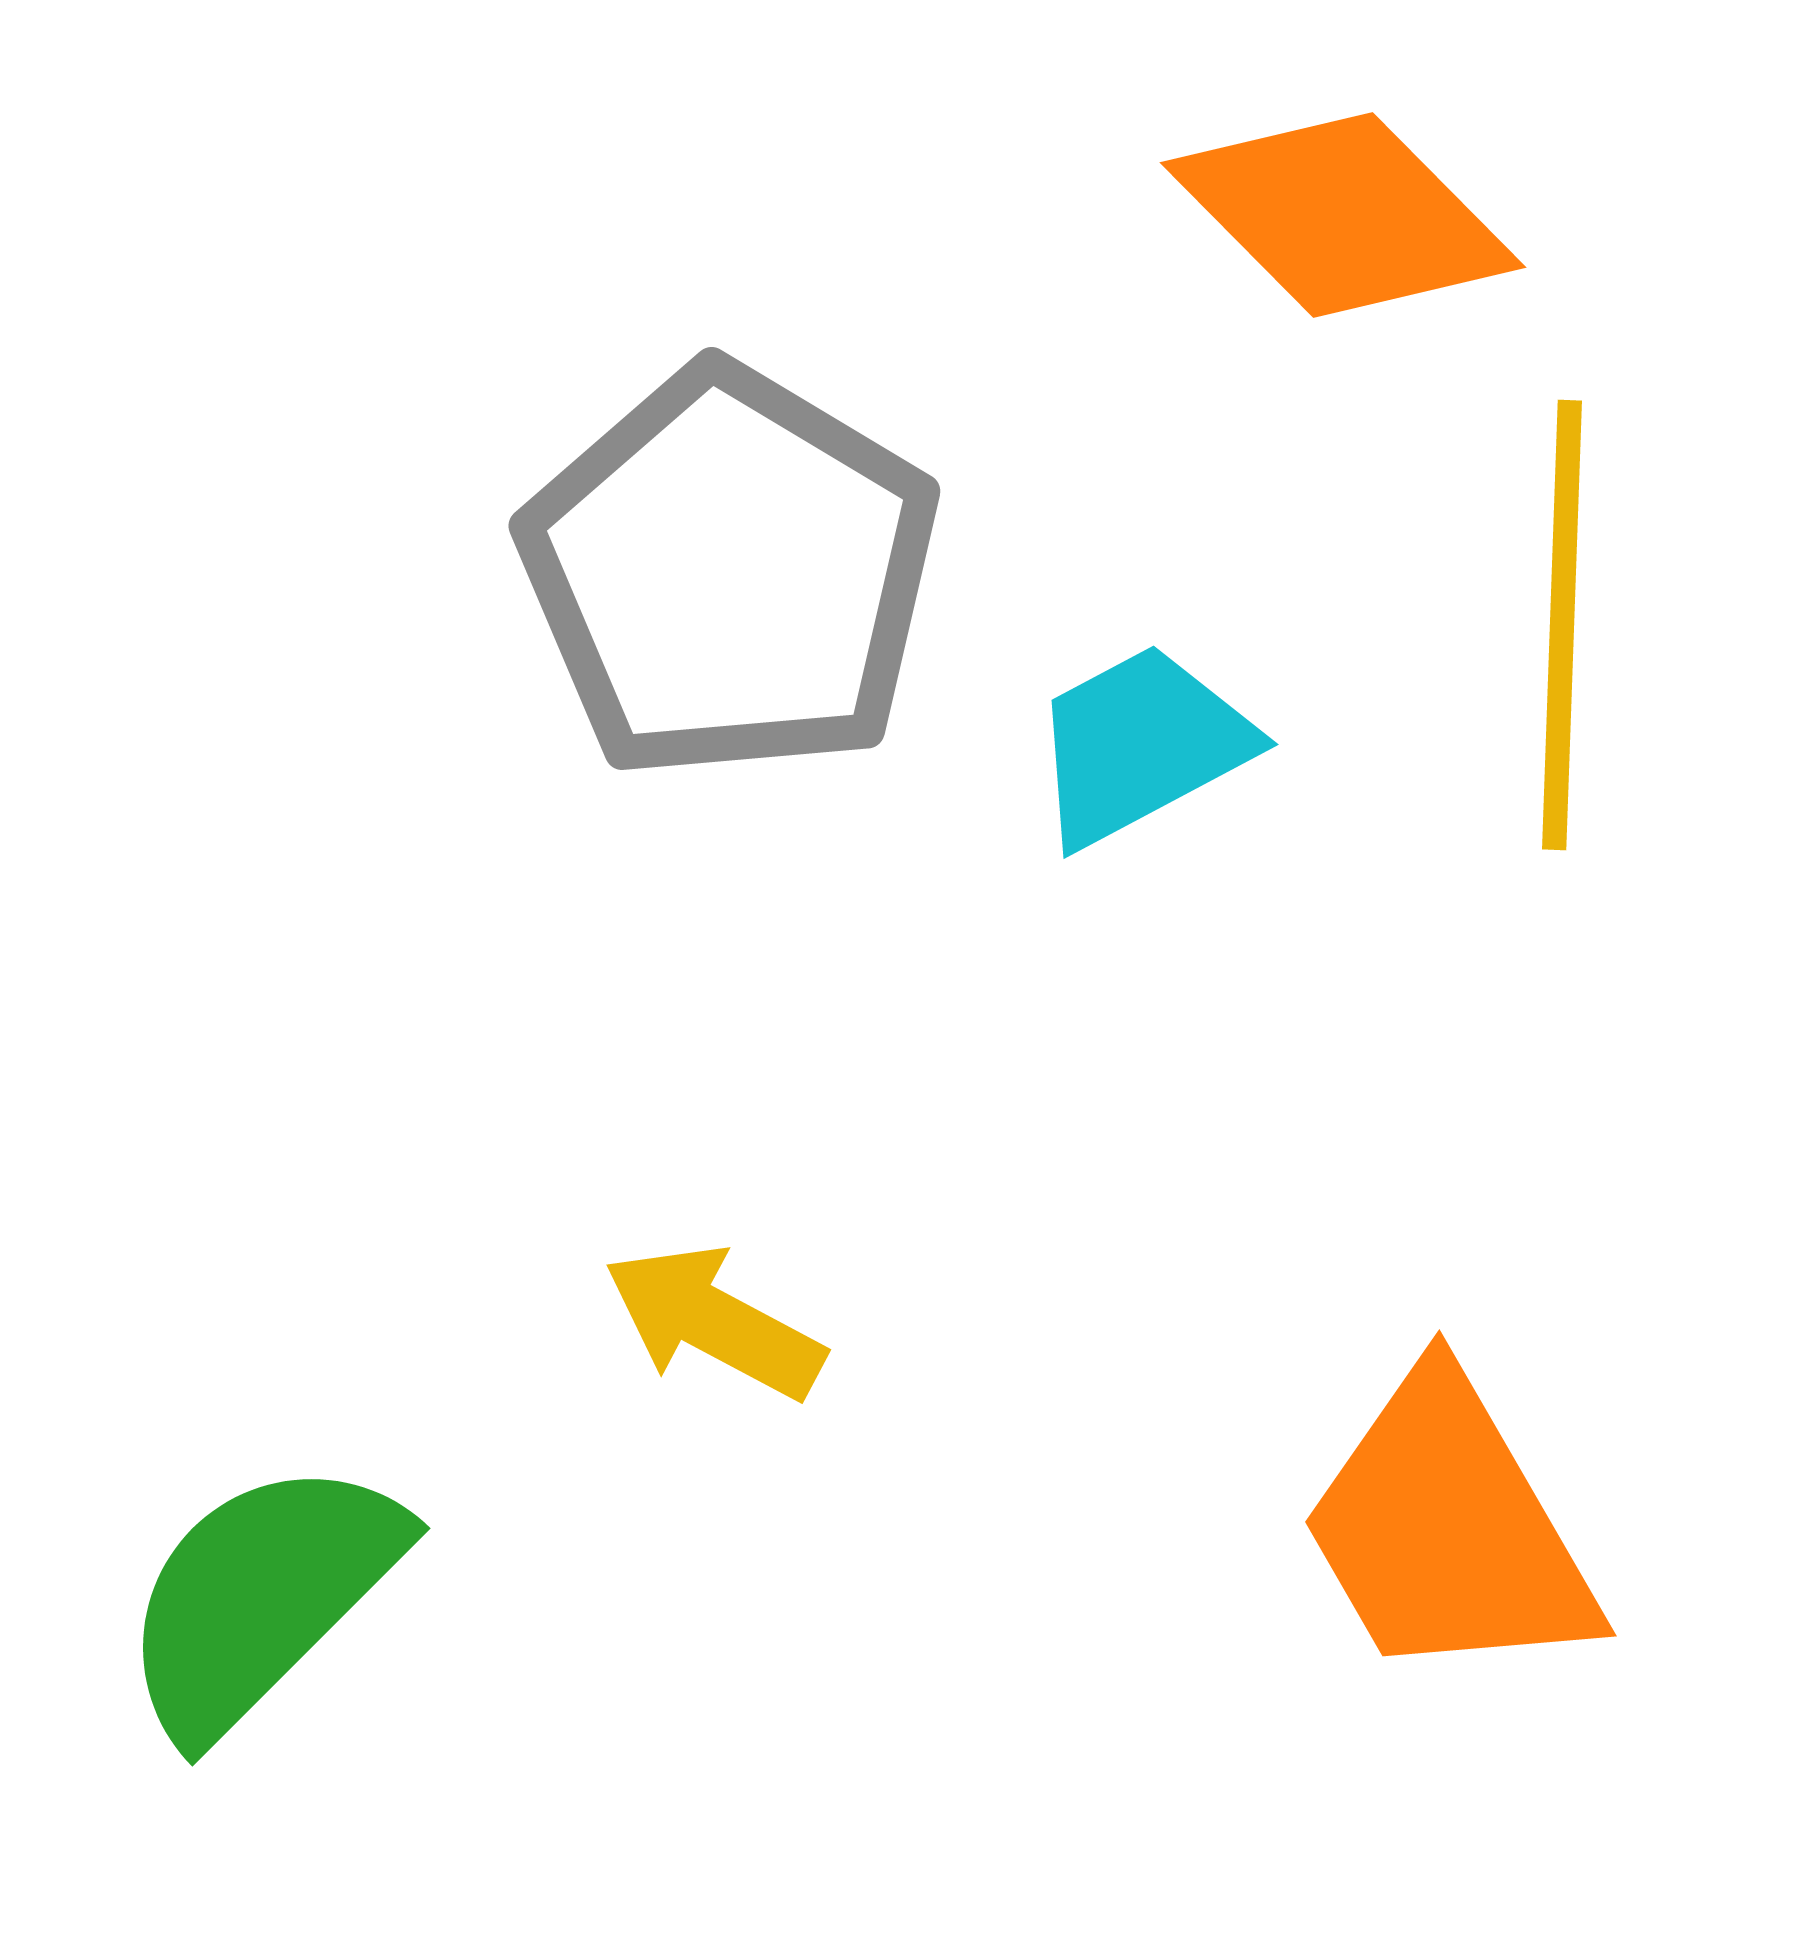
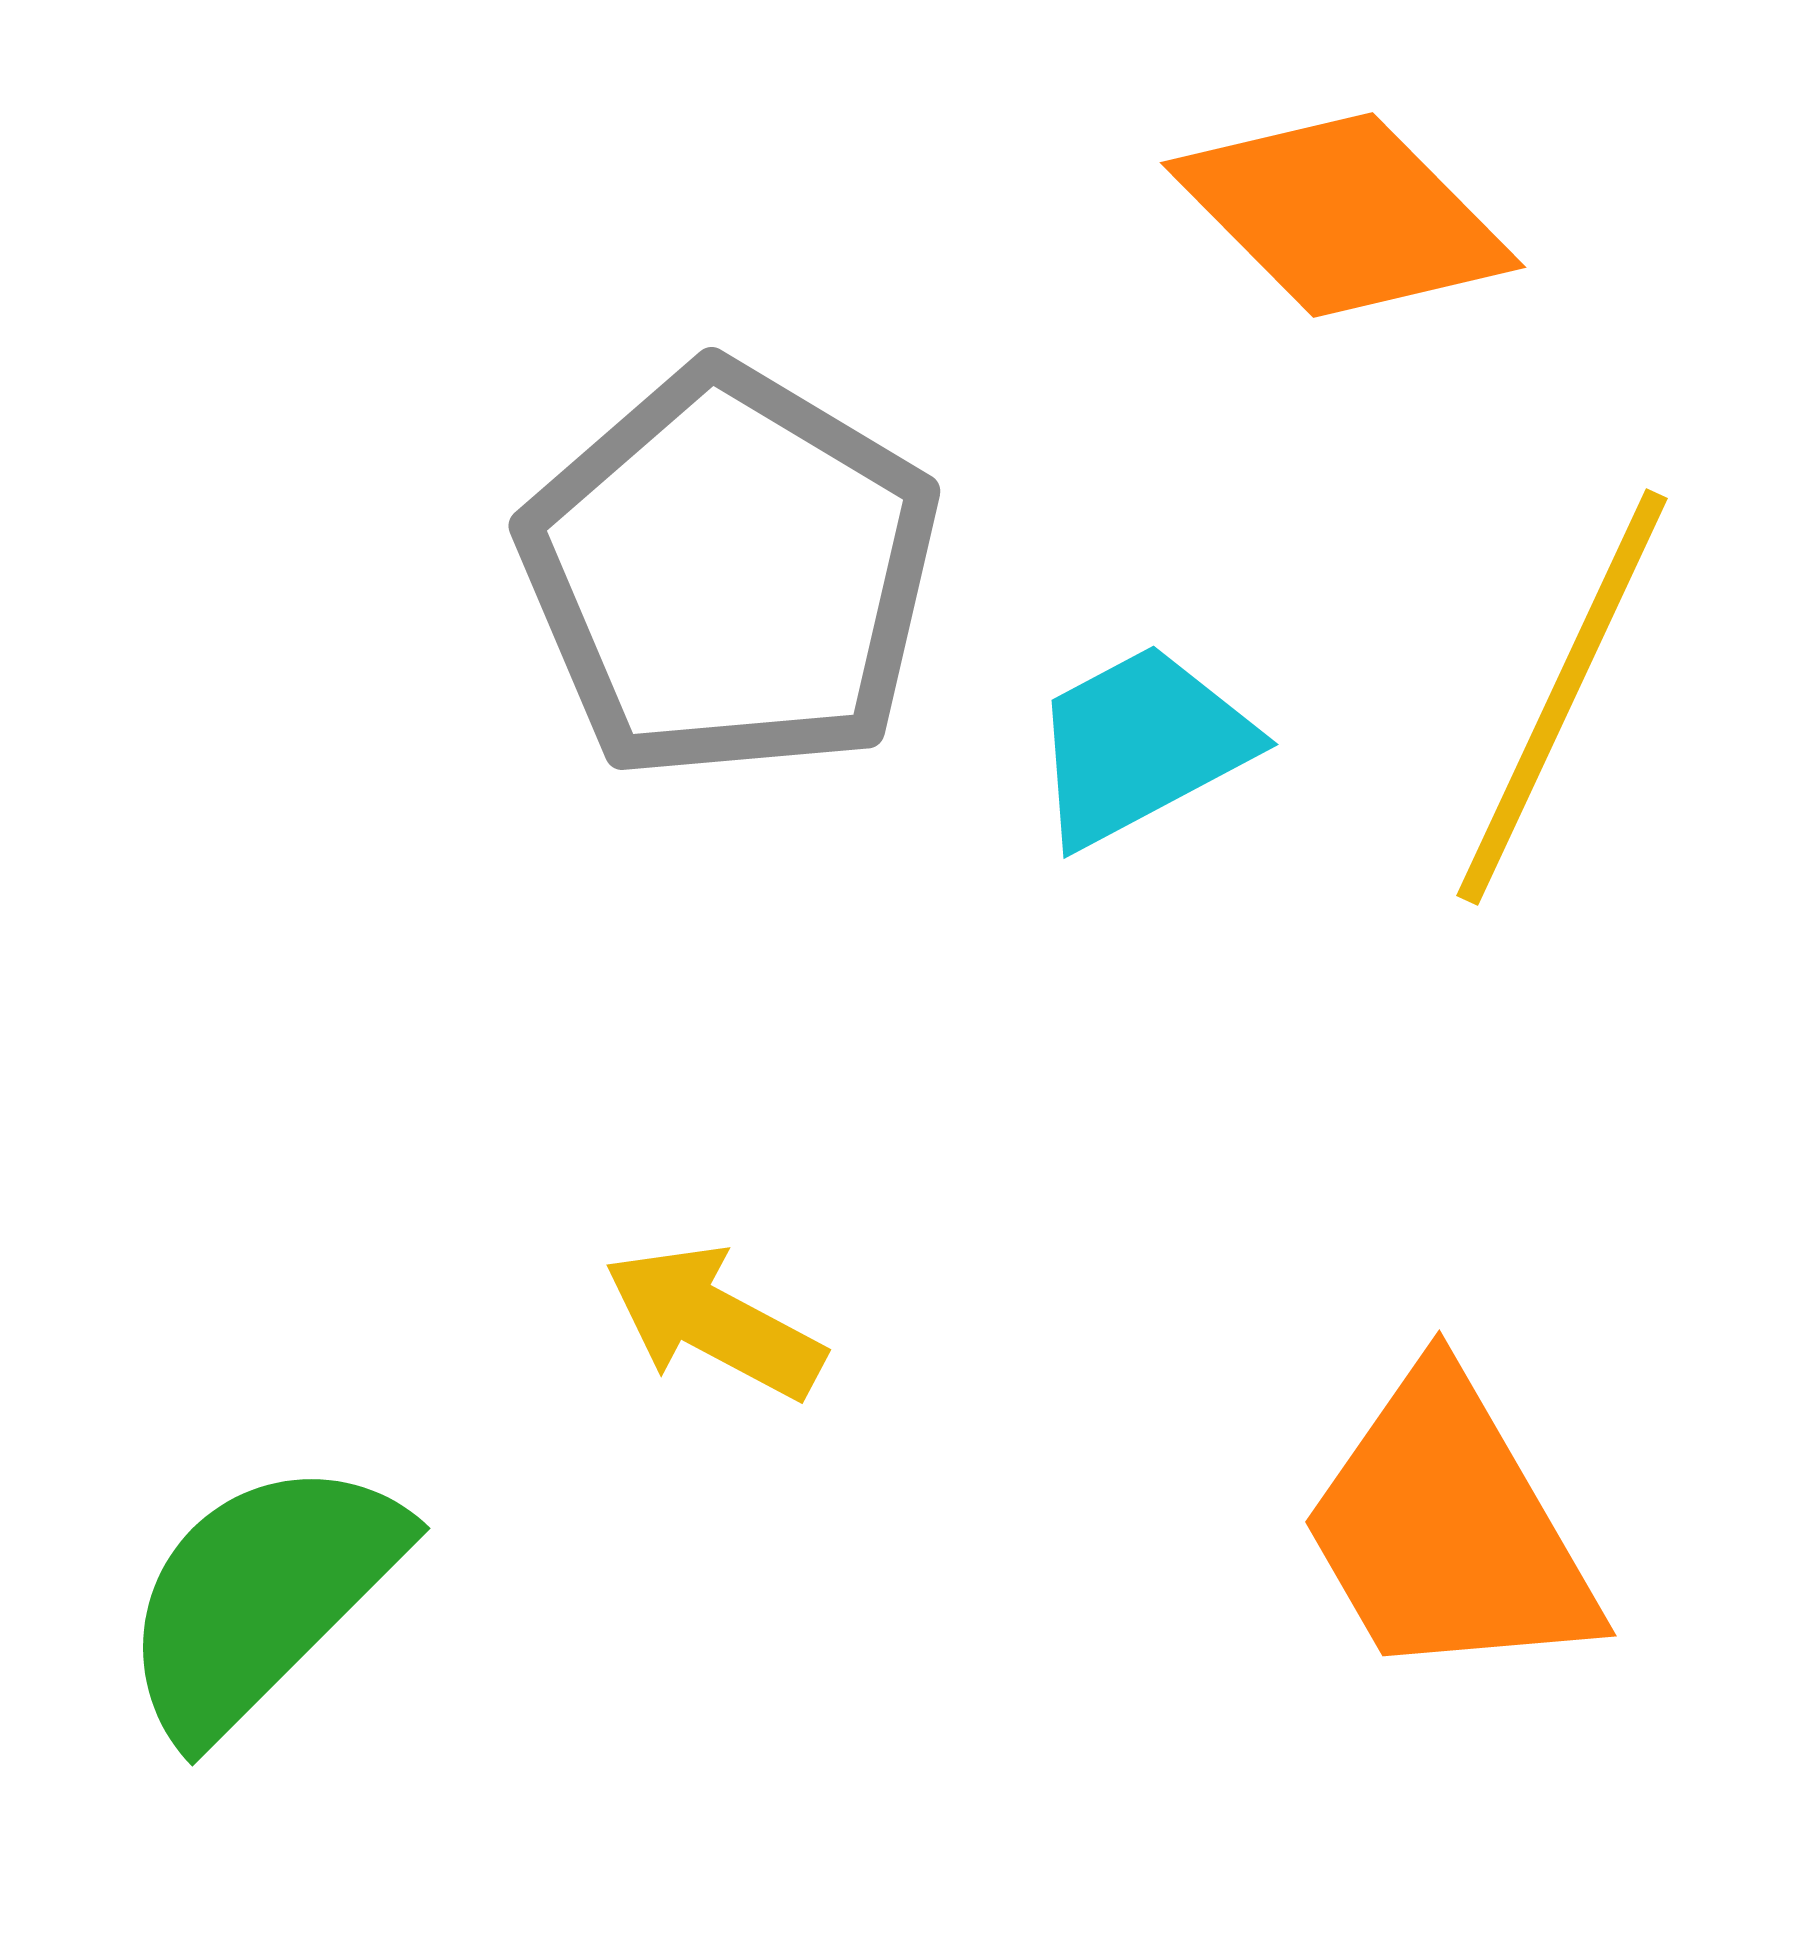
yellow line: moved 72 px down; rotated 23 degrees clockwise
